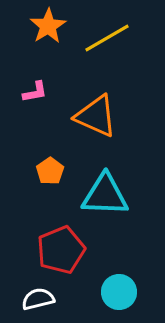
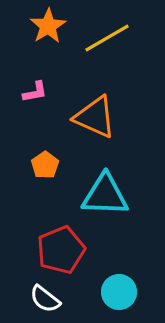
orange triangle: moved 1 px left, 1 px down
orange pentagon: moved 5 px left, 6 px up
white semicircle: moved 7 px right; rotated 128 degrees counterclockwise
